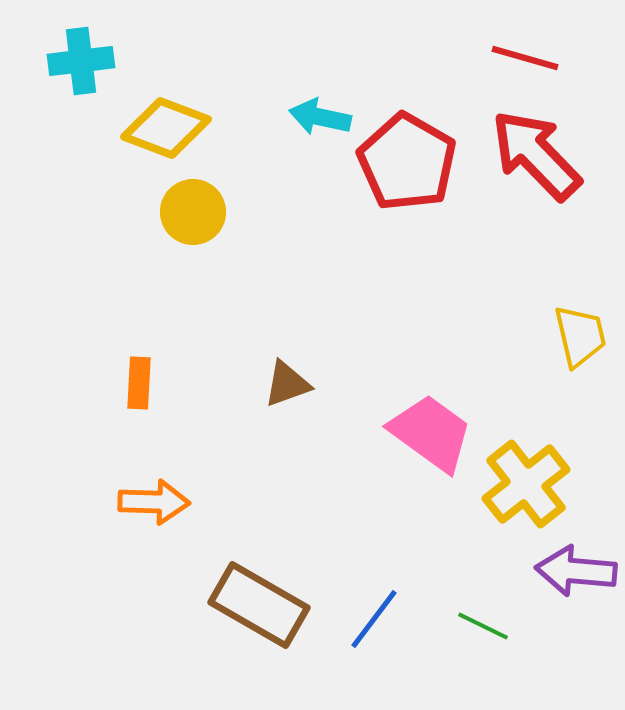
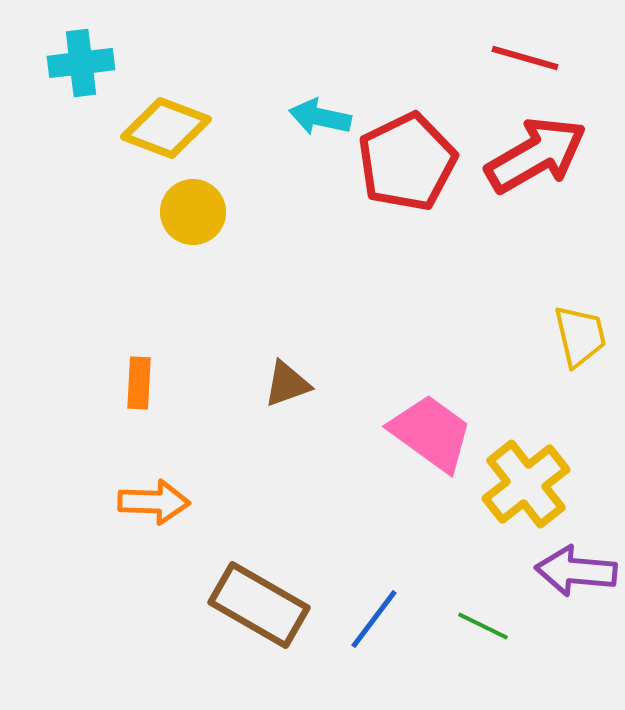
cyan cross: moved 2 px down
red arrow: rotated 104 degrees clockwise
red pentagon: rotated 16 degrees clockwise
